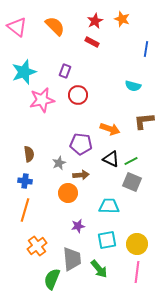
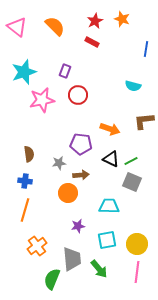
gray star: rotated 16 degrees clockwise
